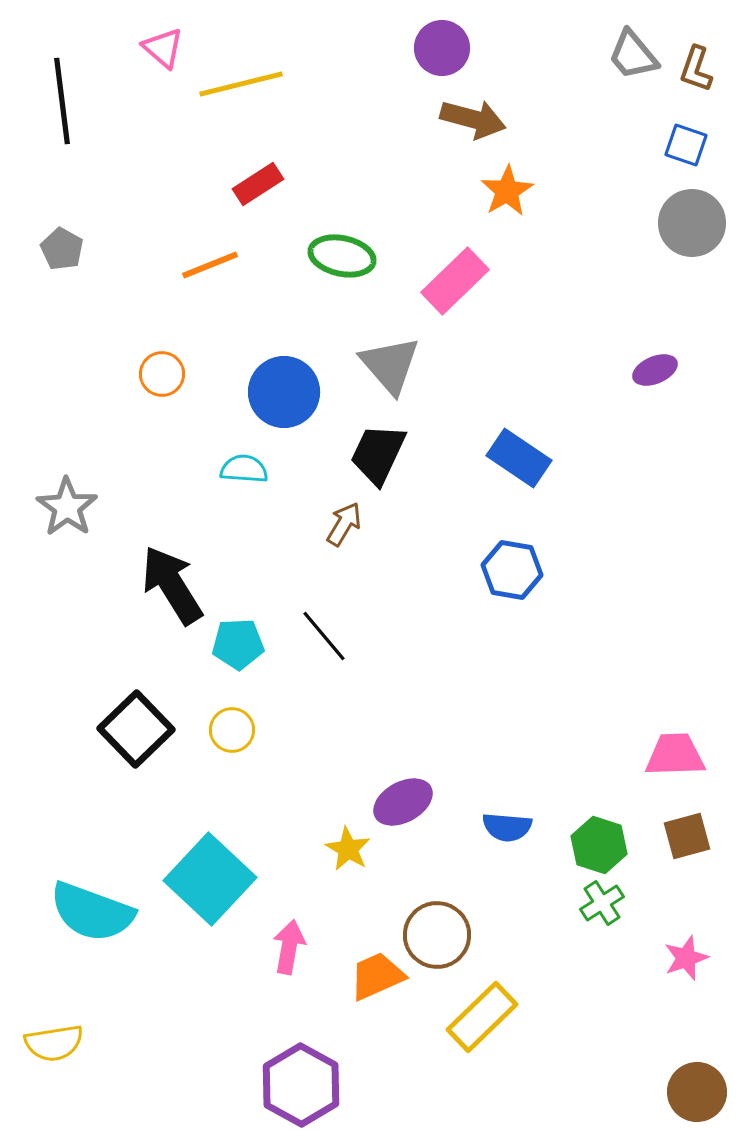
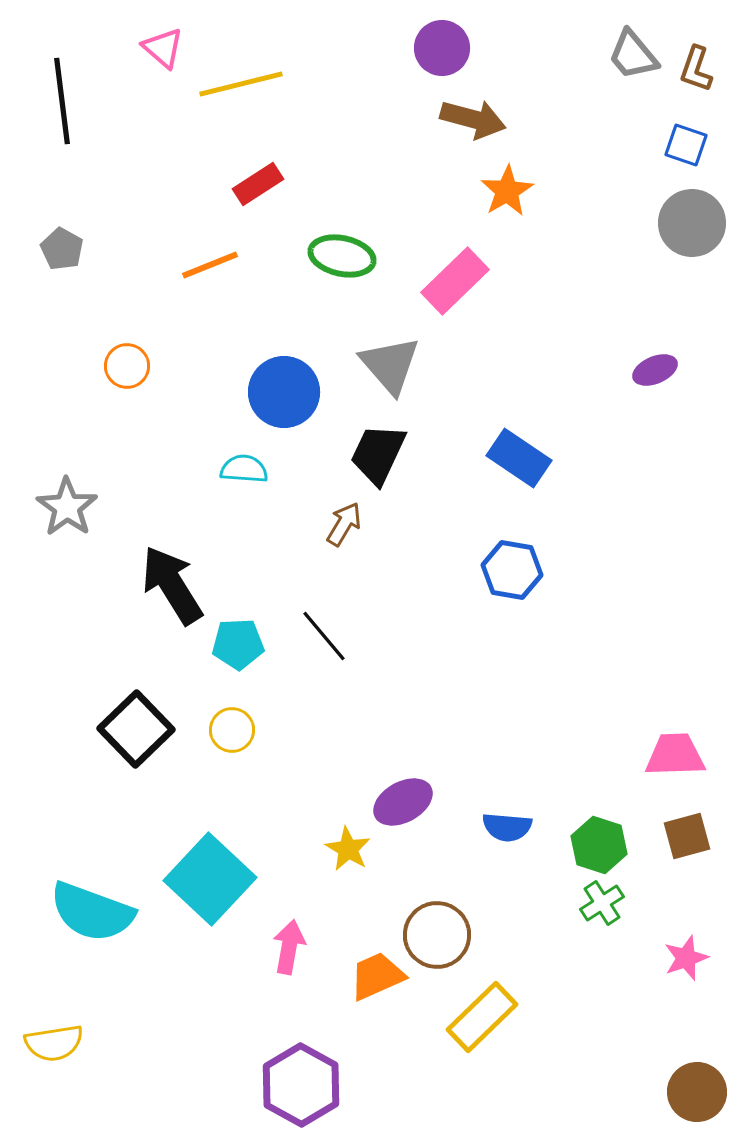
orange circle at (162, 374): moved 35 px left, 8 px up
